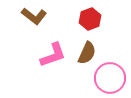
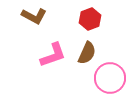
brown L-shape: rotated 10 degrees counterclockwise
